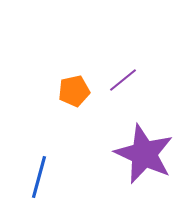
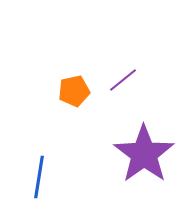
purple star: rotated 12 degrees clockwise
blue line: rotated 6 degrees counterclockwise
